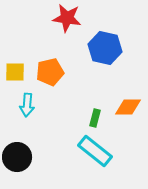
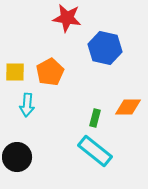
orange pentagon: rotated 16 degrees counterclockwise
